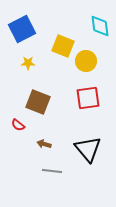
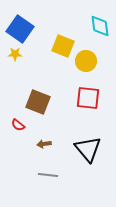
blue square: moved 2 px left; rotated 28 degrees counterclockwise
yellow star: moved 13 px left, 9 px up
red square: rotated 15 degrees clockwise
brown arrow: rotated 24 degrees counterclockwise
gray line: moved 4 px left, 4 px down
